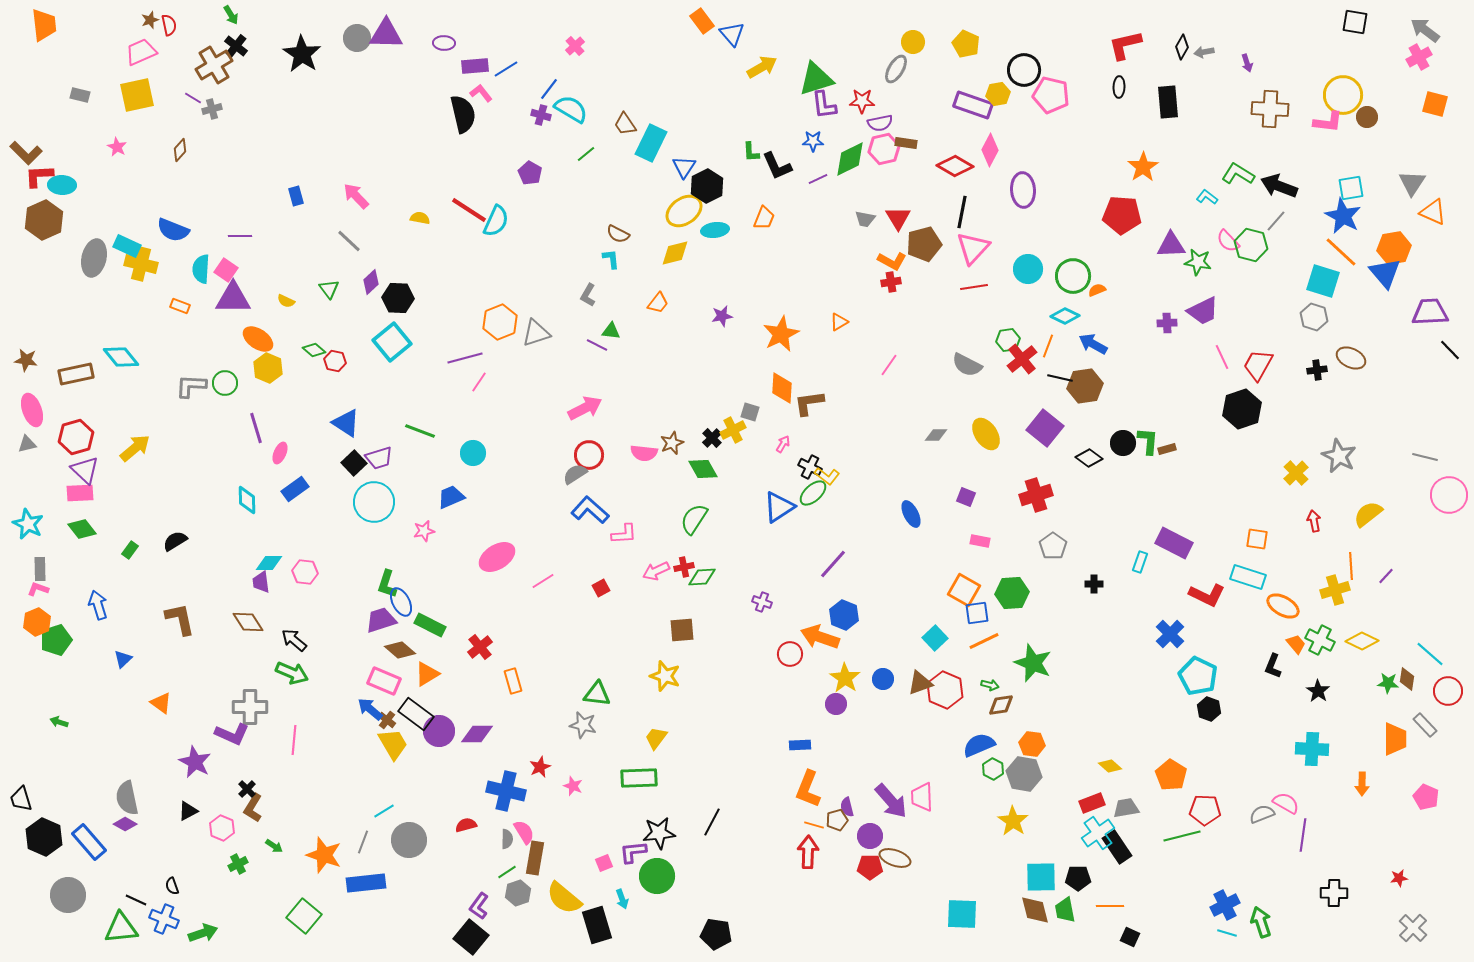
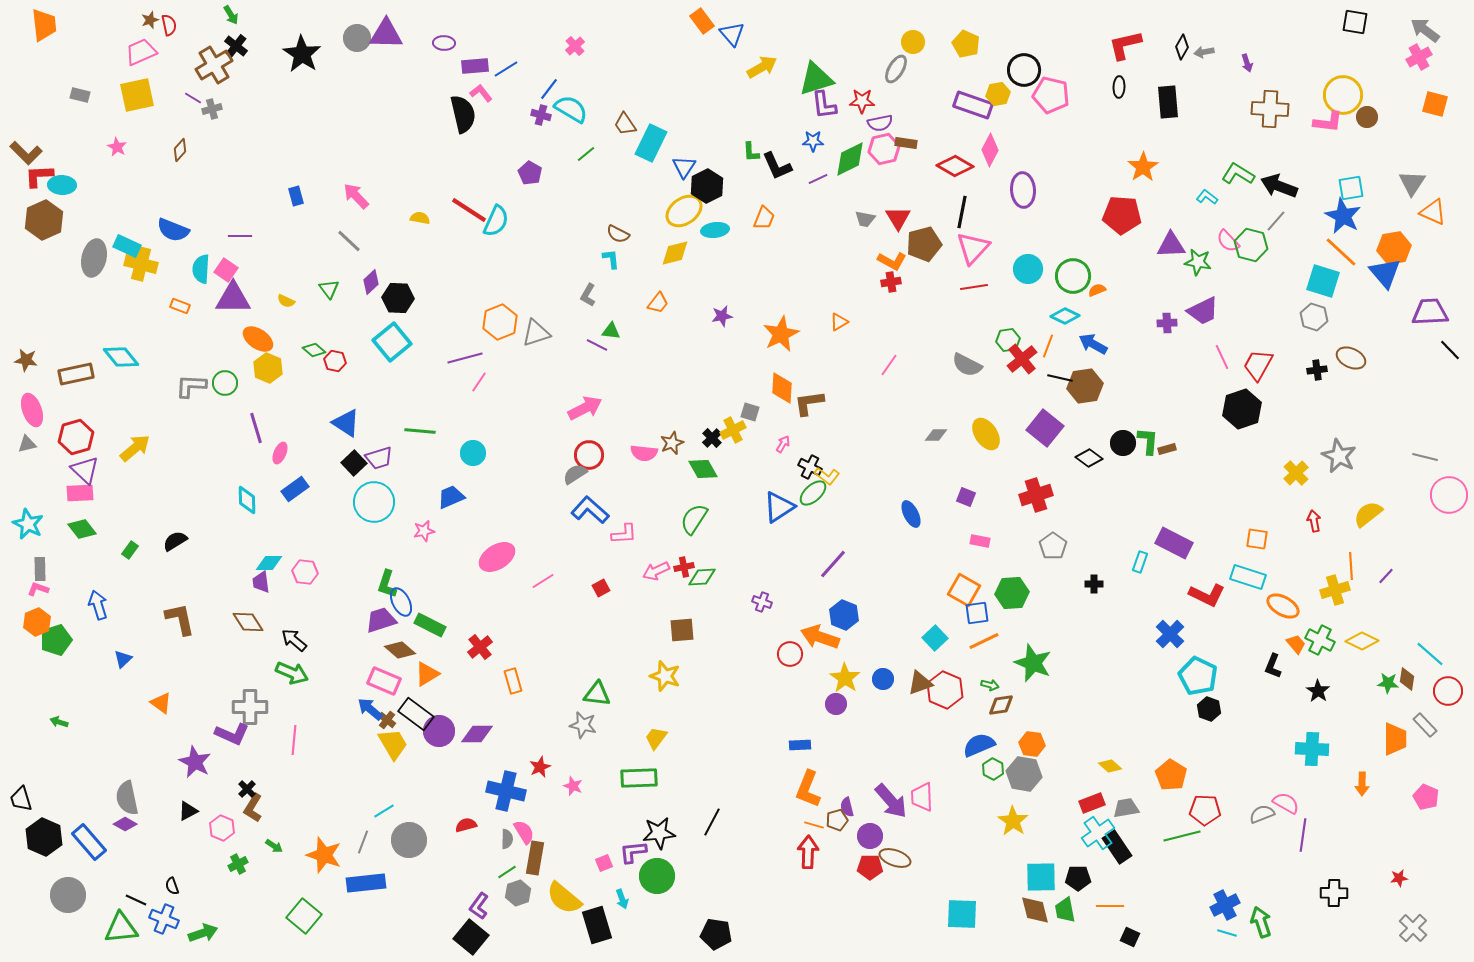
green line at (420, 431): rotated 16 degrees counterclockwise
